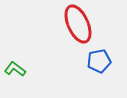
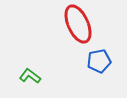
green L-shape: moved 15 px right, 7 px down
